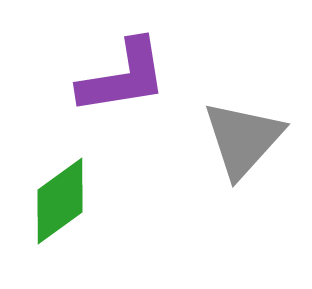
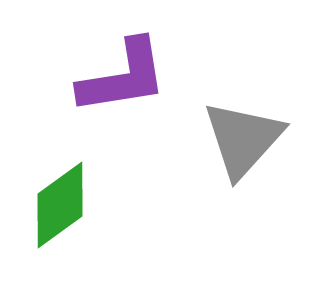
green diamond: moved 4 px down
